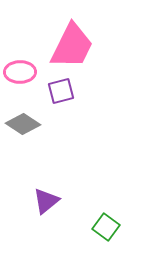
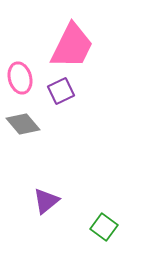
pink ellipse: moved 6 px down; rotated 76 degrees clockwise
purple square: rotated 12 degrees counterclockwise
gray diamond: rotated 16 degrees clockwise
green square: moved 2 px left
